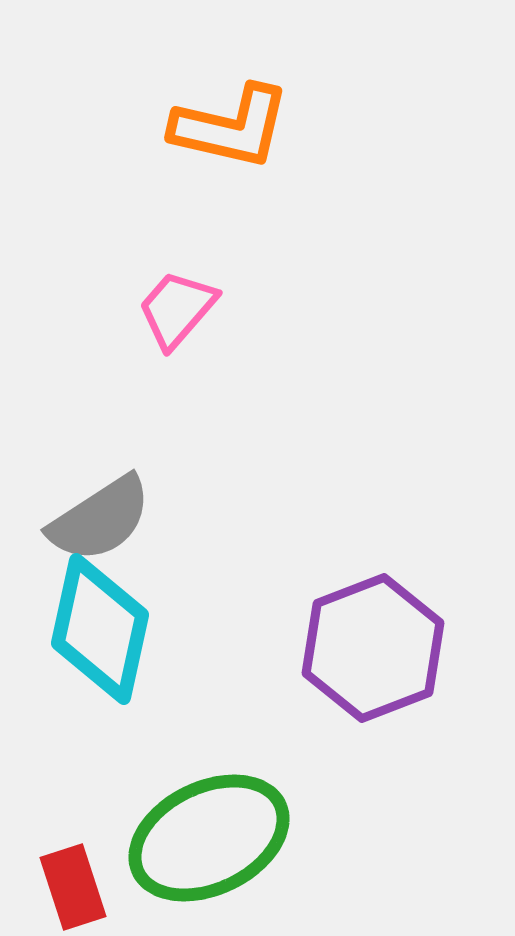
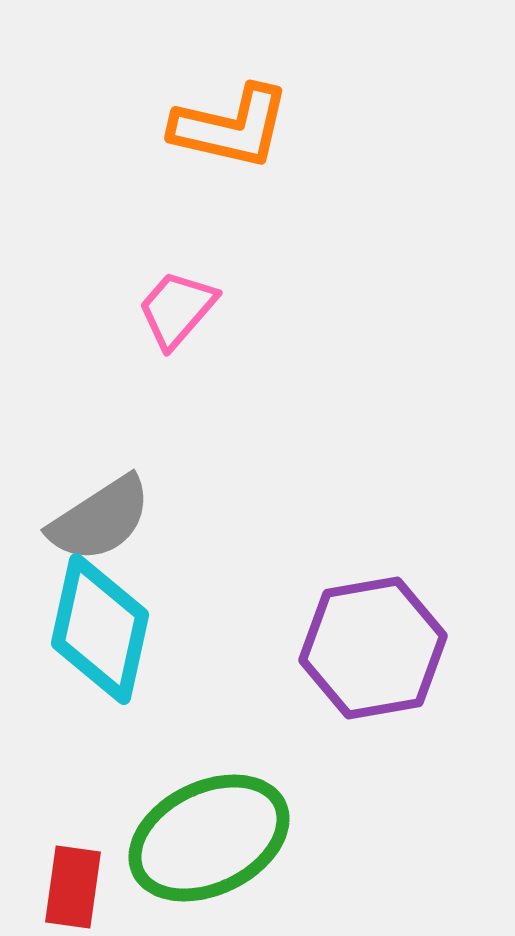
purple hexagon: rotated 11 degrees clockwise
red rectangle: rotated 26 degrees clockwise
